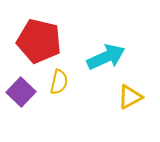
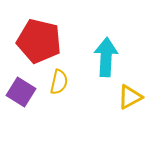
cyan arrow: rotated 63 degrees counterclockwise
purple square: rotated 12 degrees counterclockwise
